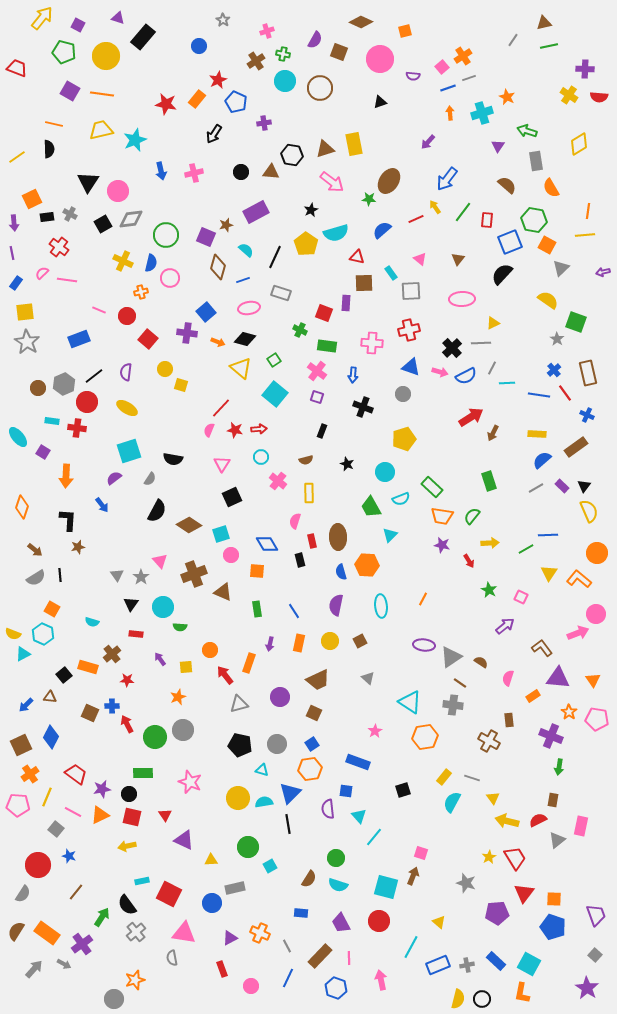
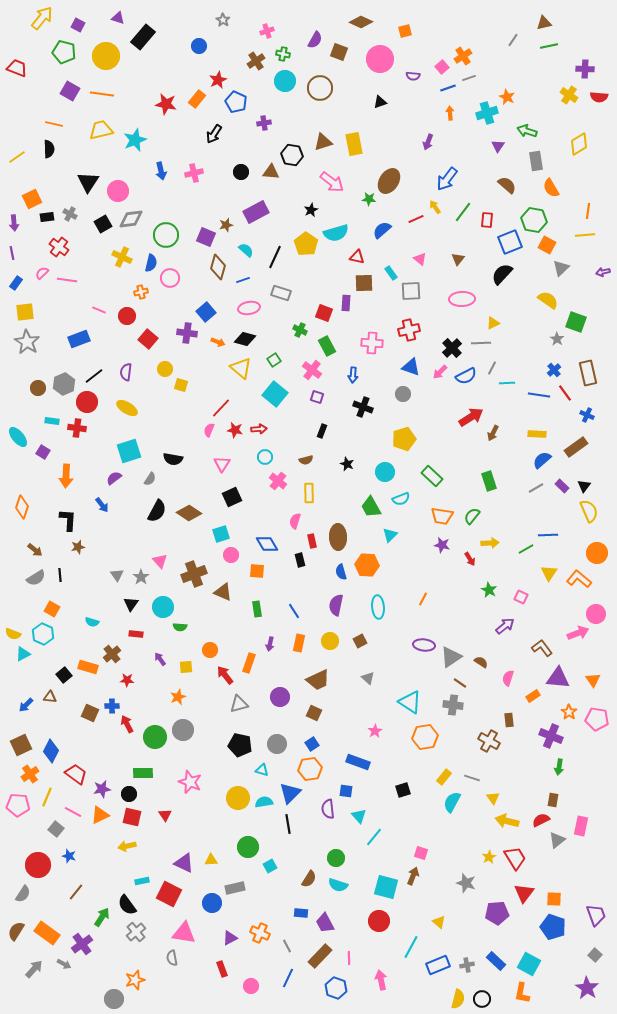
cyan cross at (482, 113): moved 5 px right
purple arrow at (428, 142): rotated 21 degrees counterclockwise
brown triangle at (325, 149): moved 2 px left, 7 px up
yellow cross at (123, 261): moved 1 px left, 4 px up
green rectangle at (327, 346): rotated 54 degrees clockwise
pink cross at (317, 371): moved 5 px left, 1 px up
pink arrow at (440, 372): rotated 119 degrees clockwise
cyan circle at (261, 457): moved 4 px right
green rectangle at (432, 487): moved 11 px up
brown diamond at (189, 525): moved 12 px up
red arrow at (469, 561): moved 1 px right, 2 px up
cyan ellipse at (381, 606): moved 3 px left, 1 px down
blue diamond at (51, 737): moved 14 px down
red semicircle at (538, 820): moved 3 px right
purple triangle at (184, 840): moved 23 px down
purple trapezoid at (341, 923): moved 16 px left
